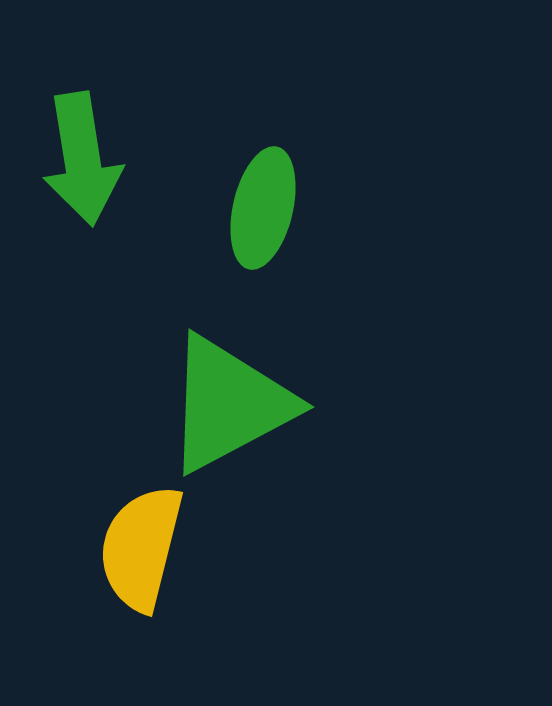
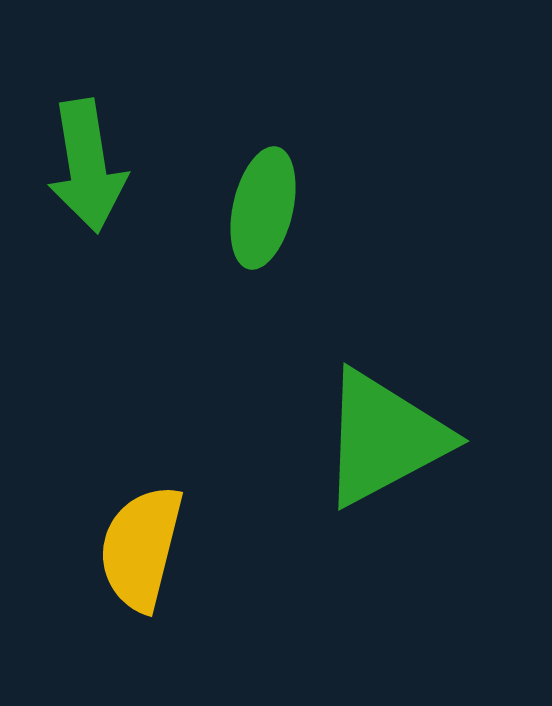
green arrow: moved 5 px right, 7 px down
green triangle: moved 155 px right, 34 px down
